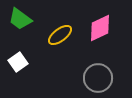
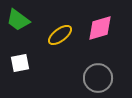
green trapezoid: moved 2 px left, 1 px down
pink diamond: rotated 8 degrees clockwise
white square: moved 2 px right, 1 px down; rotated 24 degrees clockwise
